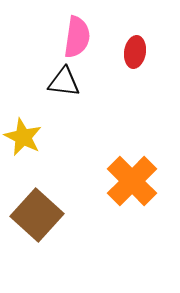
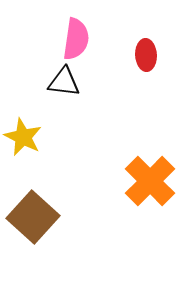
pink semicircle: moved 1 px left, 2 px down
red ellipse: moved 11 px right, 3 px down; rotated 12 degrees counterclockwise
orange cross: moved 18 px right
brown square: moved 4 px left, 2 px down
